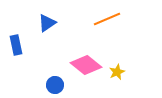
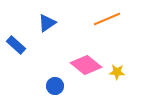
blue rectangle: rotated 36 degrees counterclockwise
yellow star: rotated 28 degrees clockwise
blue circle: moved 1 px down
